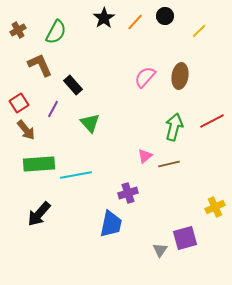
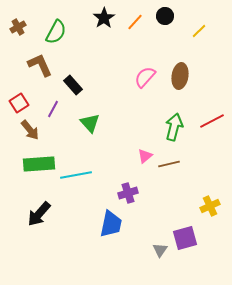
brown cross: moved 3 px up
brown arrow: moved 4 px right
yellow cross: moved 5 px left, 1 px up
